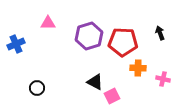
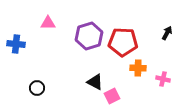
black arrow: moved 7 px right; rotated 48 degrees clockwise
blue cross: rotated 30 degrees clockwise
